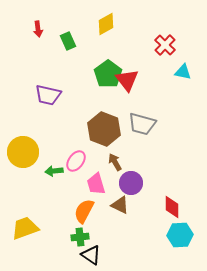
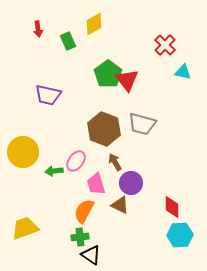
yellow diamond: moved 12 px left
